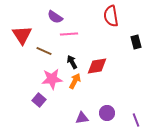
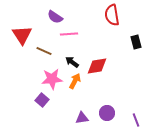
red semicircle: moved 1 px right, 1 px up
black arrow: rotated 24 degrees counterclockwise
purple square: moved 3 px right
